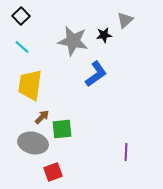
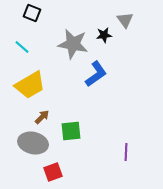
black square: moved 11 px right, 3 px up; rotated 24 degrees counterclockwise
gray triangle: rotated 24 degrees counterclockwise
gray star: moved 3 px down
yellow trapezoid: rotated 128 degrees counterclockwise
green square: moved 9 px right, 2 px down
